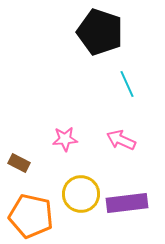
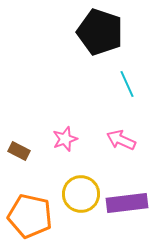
pink star: rotated 15 degrees counterclockwise
brown rectangle: moved 12 px up
orange pentagon: moved 1 px left
